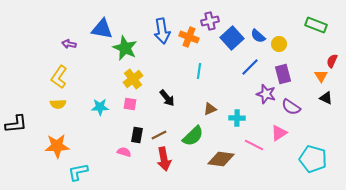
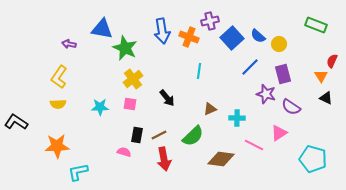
black L-shape: moved 2 px up; rotated 140 degrees counterclockwise
